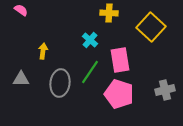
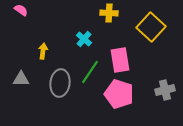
cyan cross: moved 6 px left, 1 px up
